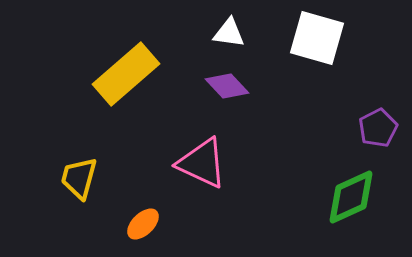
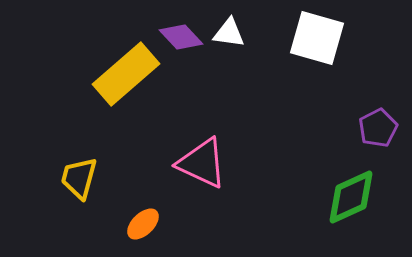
purple diamond: moved 46 px left, 49 px up
